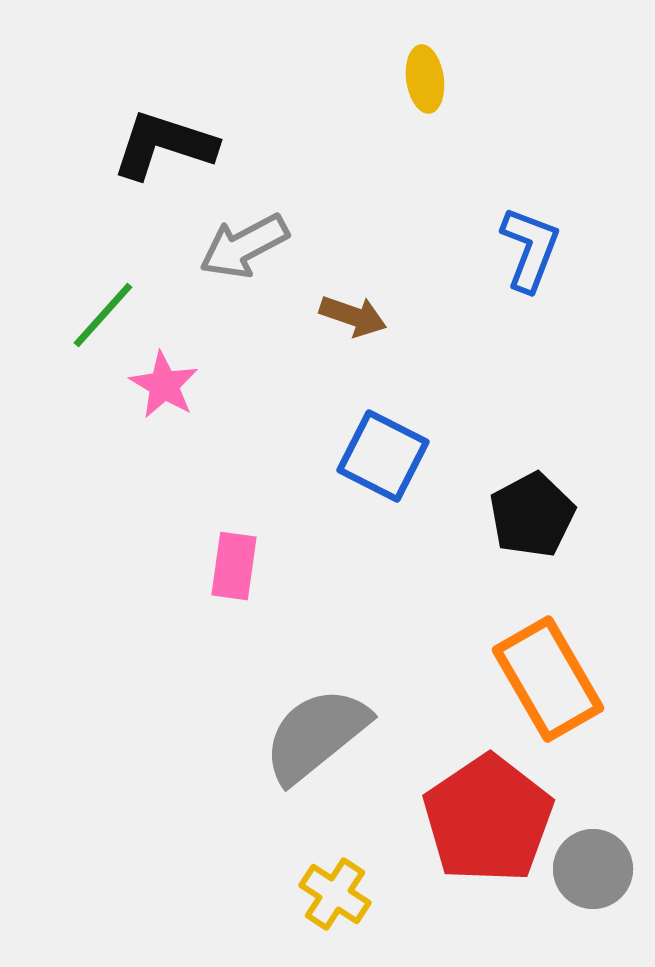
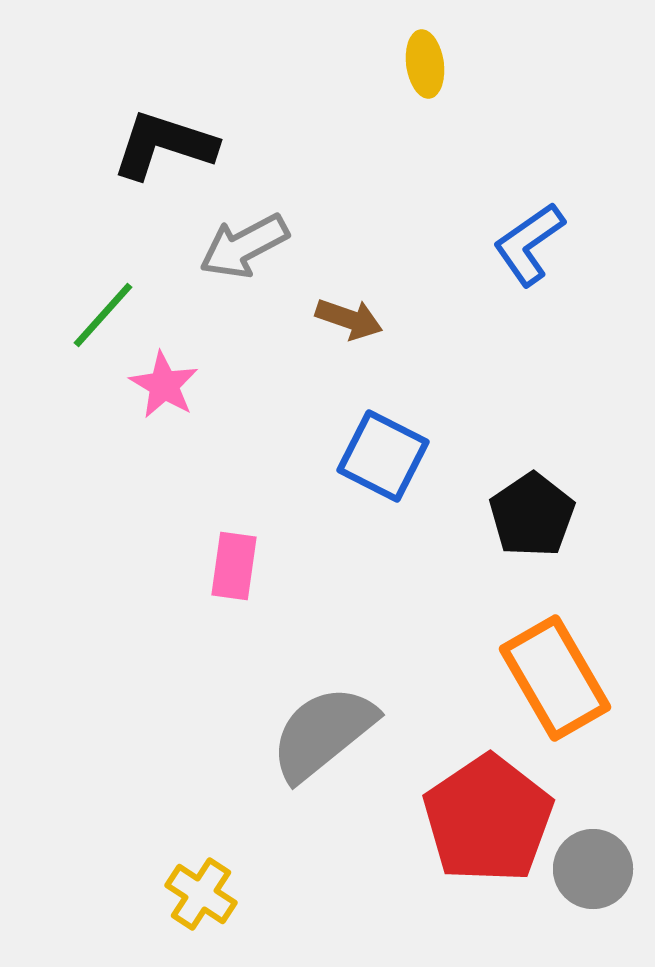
yellow ellipse: moved 15 px up
blue L-shape: moved 1 px left, 5 px up; rotated 146 degrees counterclockwise
brown arrow: moved 4 px left, 3 px down
black pentagon: rotated 6 degrees counterclockwise
orange rectangle: moved 7 px right, 1 px up
gray semicircle: moved 7 px right, 2 px up
yellow cross: moved 134 px left
